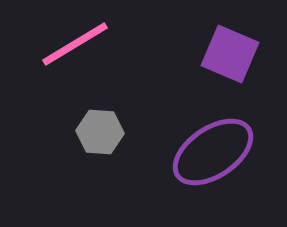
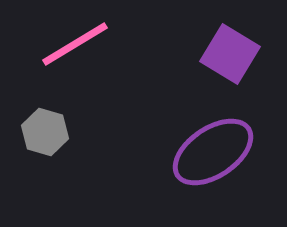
purple square: rotated 8 degrees clockwise
gray hexagon: moved 55 px left; rotated 12 degrees clockwise
